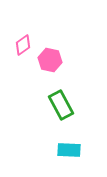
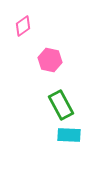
pink diamond: moved 19 px up
cyan rectangle: moved 15 px up
